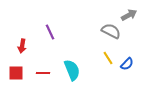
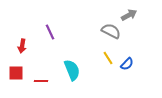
red line: moved 2 px left, 8 px down
